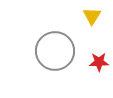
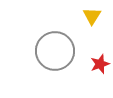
red star: moved 1 px right, 2 px down; rotated 18 degrees counterclockwise
